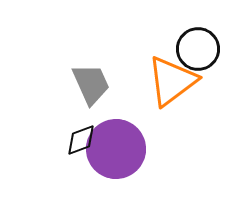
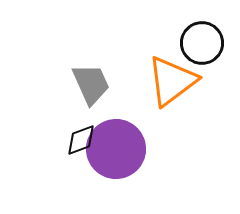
black circle: moved 4 px right, 6 px up
